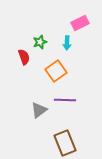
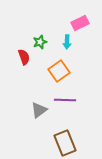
cyan arrow: moved 1 px up
orange square: moved 3 px right
